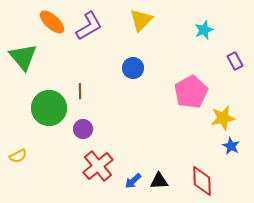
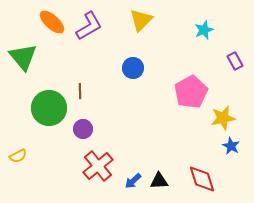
red diamond: moved 2 px up; rotated 16 degrees counterclockwise
